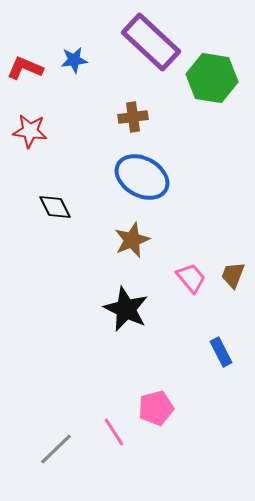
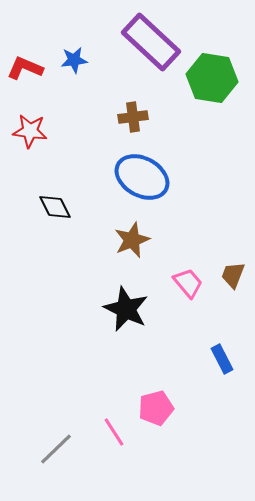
pink trapezoid: moved 3 px left, 5 px down
blue rectangle: moved 1 px right, 7 px down
